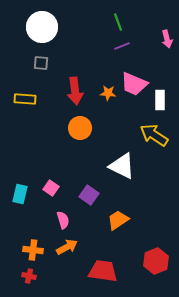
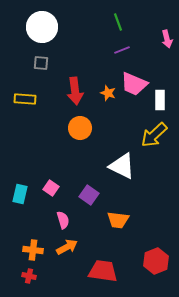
purple line: moved 4 px down
orange star: rotated 14 degrees clockwise
yellow arrow: rotated 76 degrees counterclockwise
orange trapezoid: rotated 140 degrees counterclockwise
